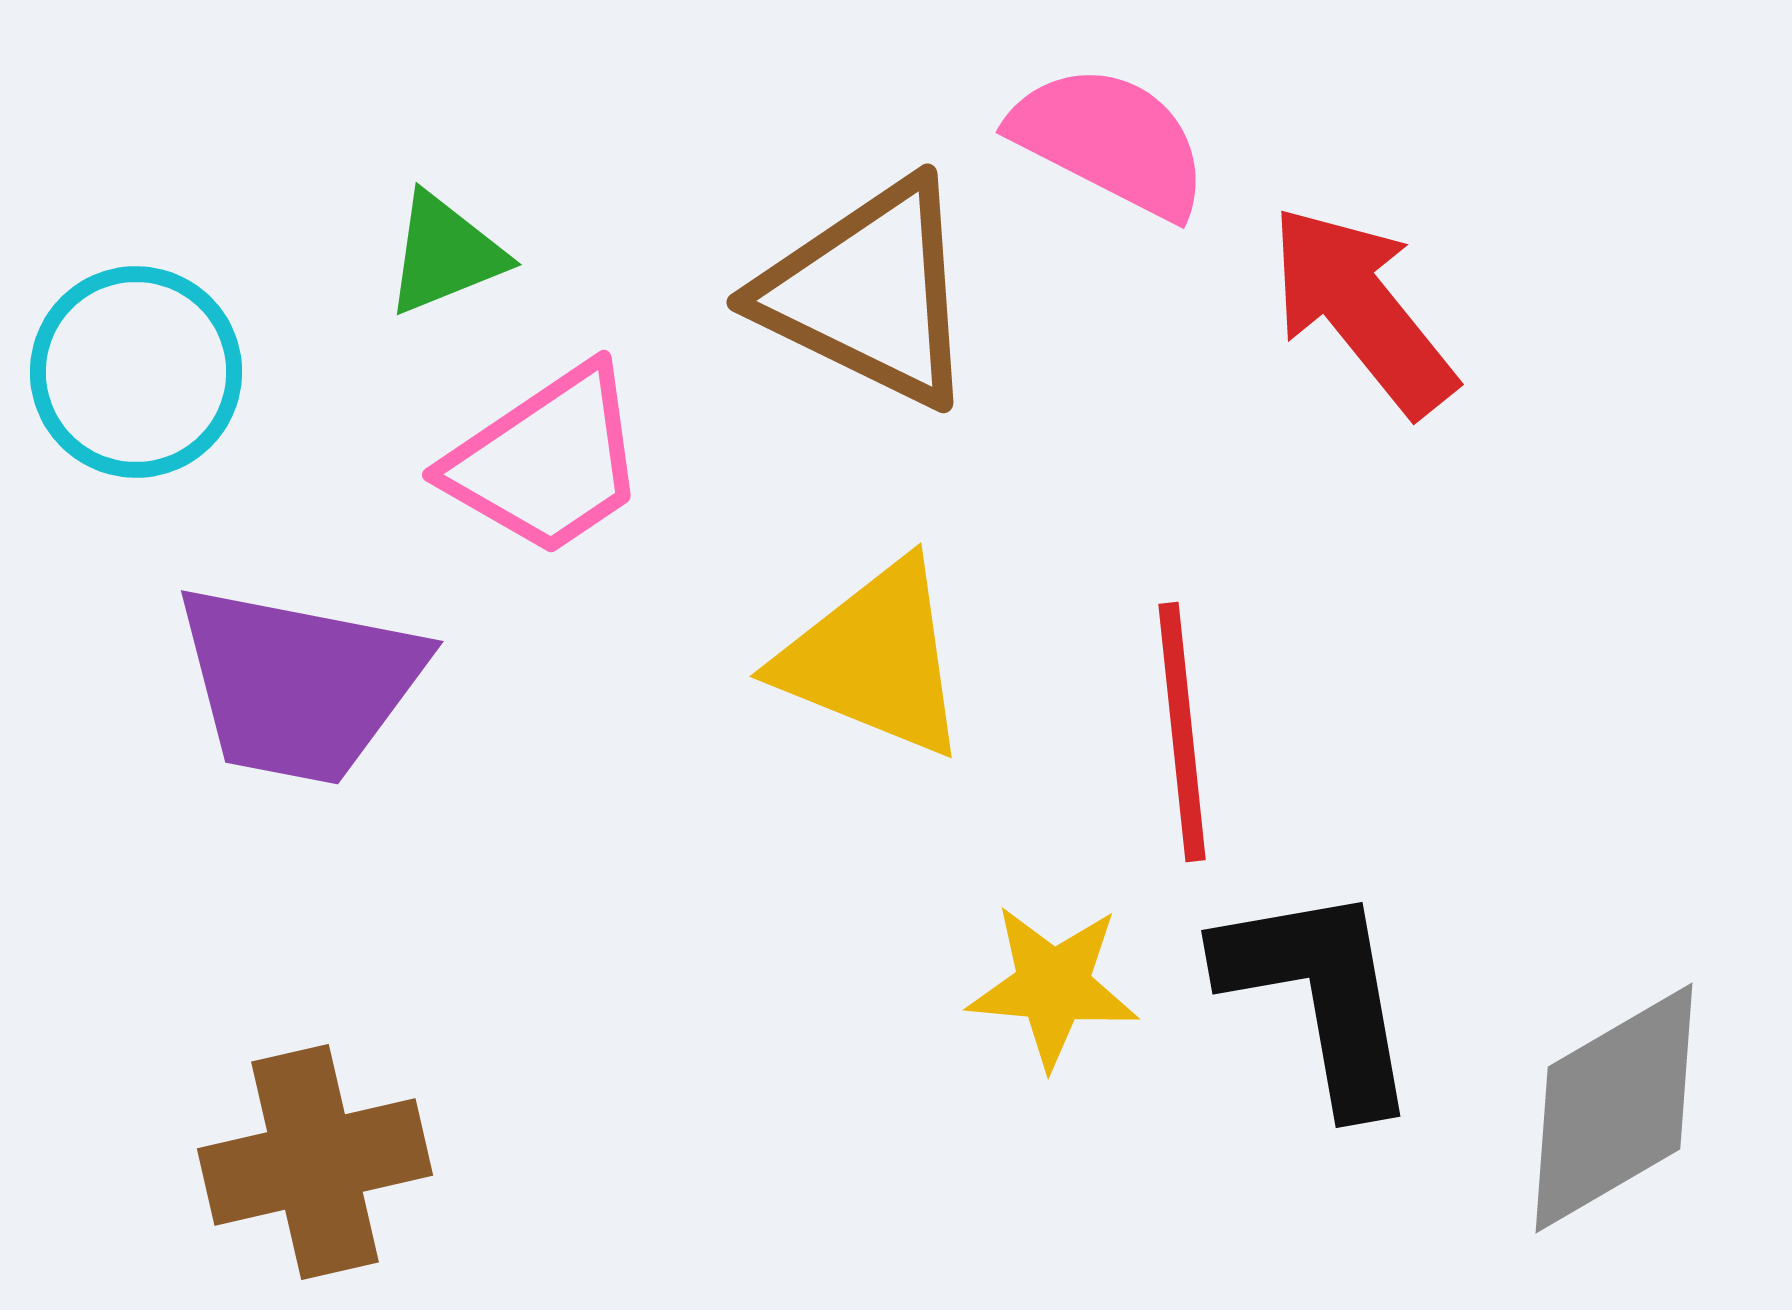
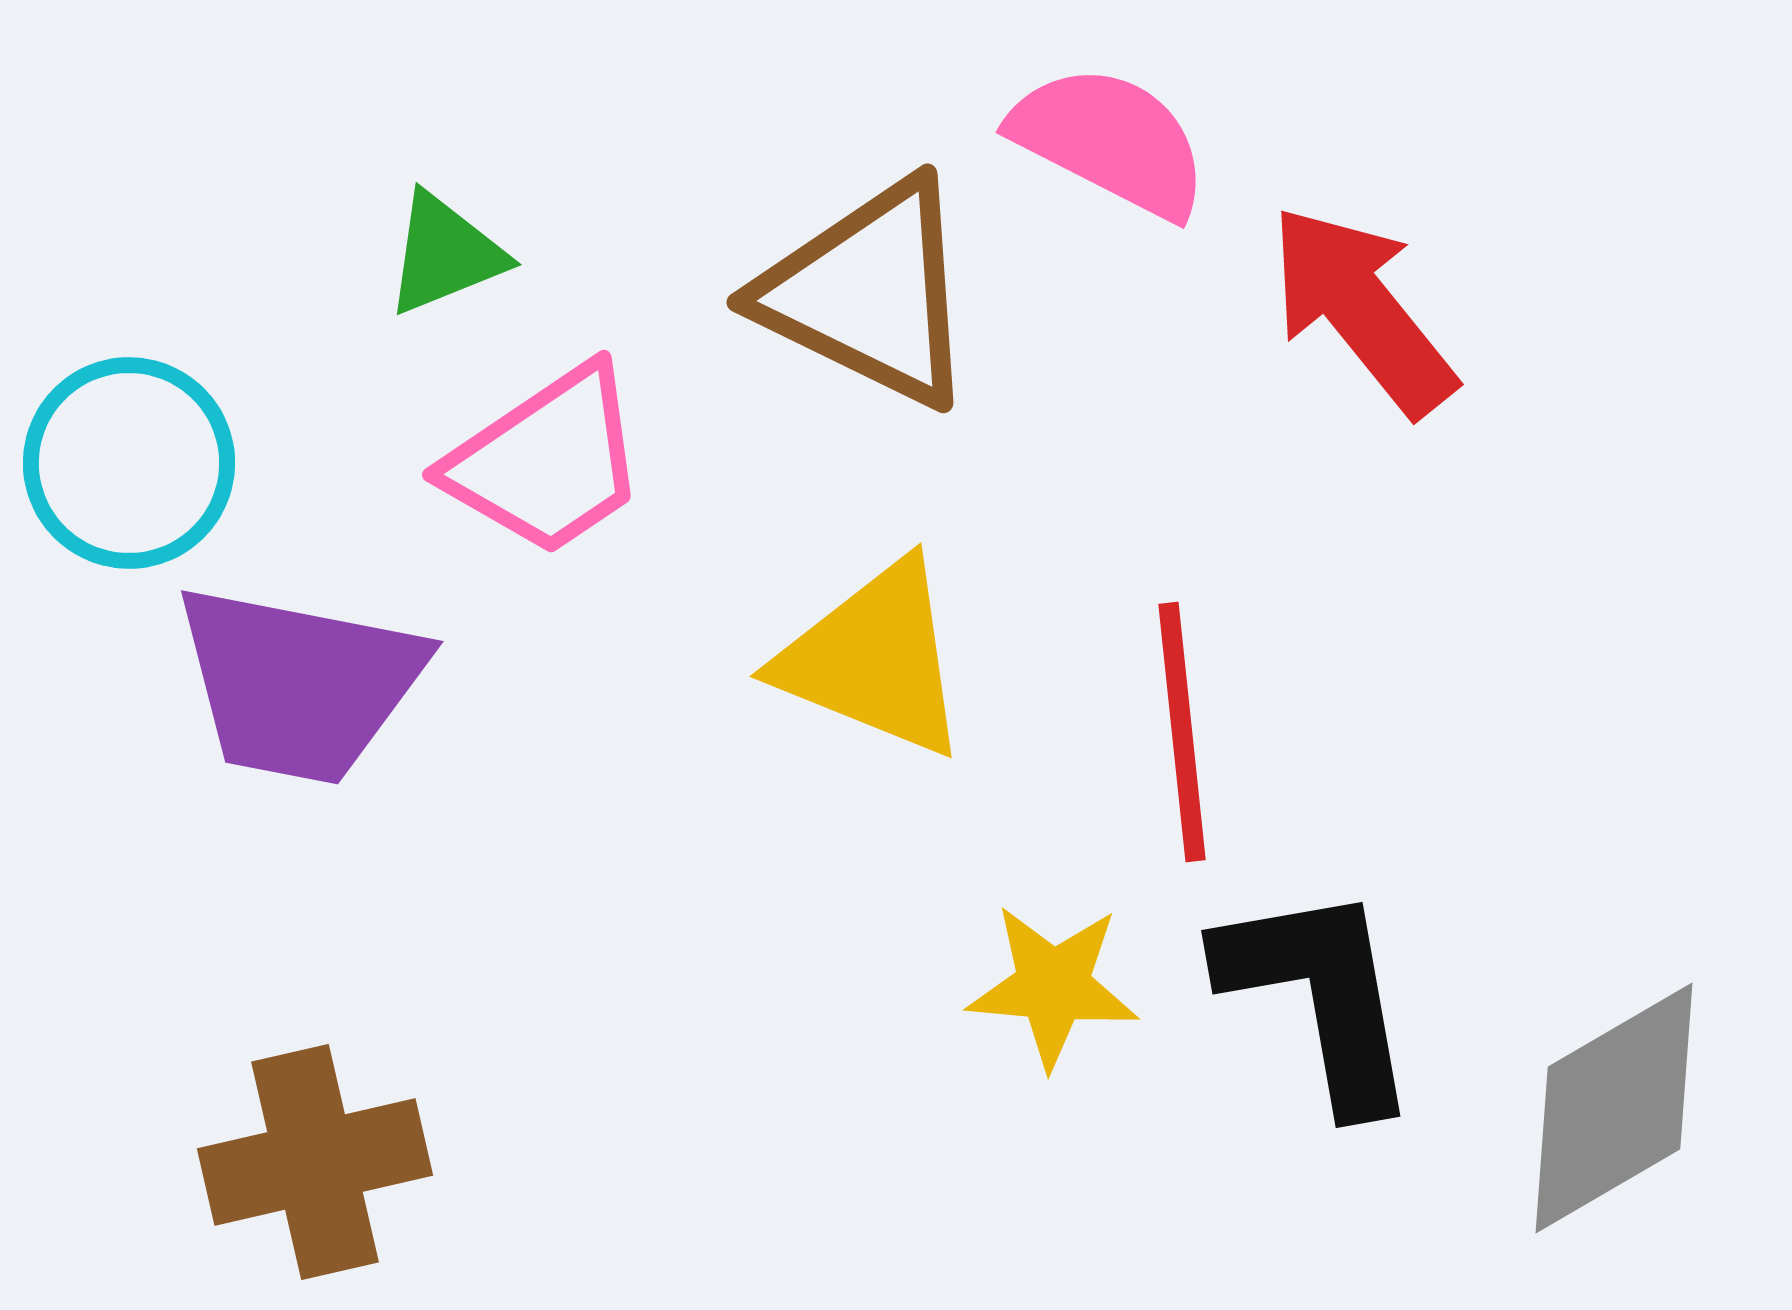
cyan circle: moved 7 px left, 91 px down
